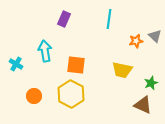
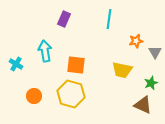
gray triangle: moved 16 px down; rotated 16 degrees clockwise
yellow hexagon: rotated 12 degrees counterclockwise
